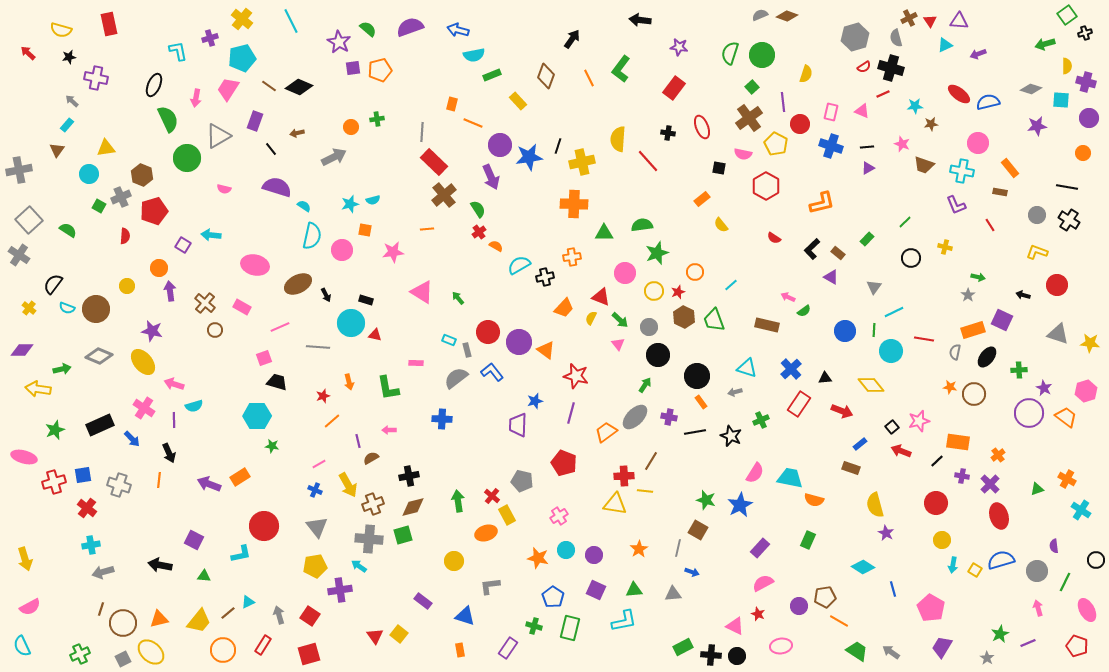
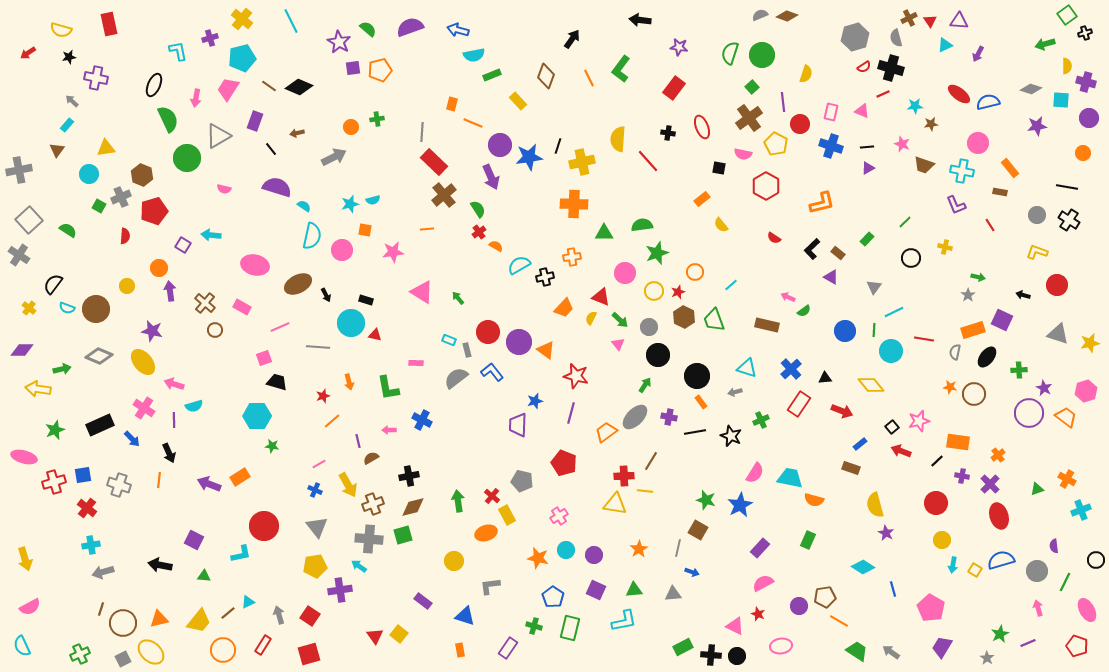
red arrow at (28, 53): rotated 77 degrees counterclockwise
purple arrow at (978, 54): rotated 42 degrees counterclockwise
yellow star at (1090, 343): rotated 18 degrees counterclockwise
blue cross at (442, 419): moved 20 px left, 1 px down; rotated 24 degrees clockwise
cyan cross at (1081, 510): rotated 36 degrees clockwise
